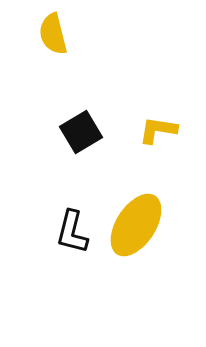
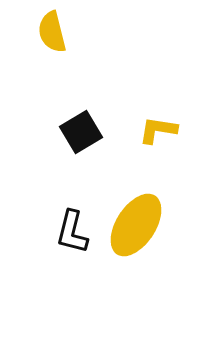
yellow semicircle: moved 1 px left, 2 px up
